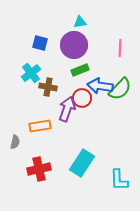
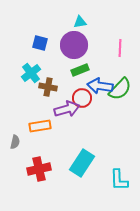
purple arrow: rotated 55 degrees clockwise
